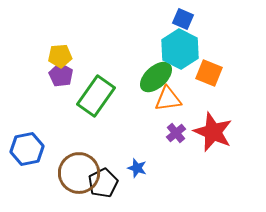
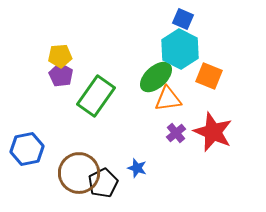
orange square: moved 3 px down
